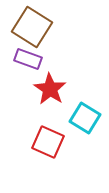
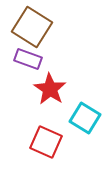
red square: moved 2 px left
